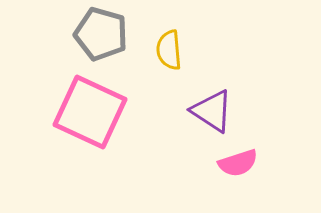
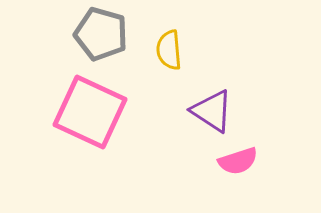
pink semicircle: moved 2 px up
